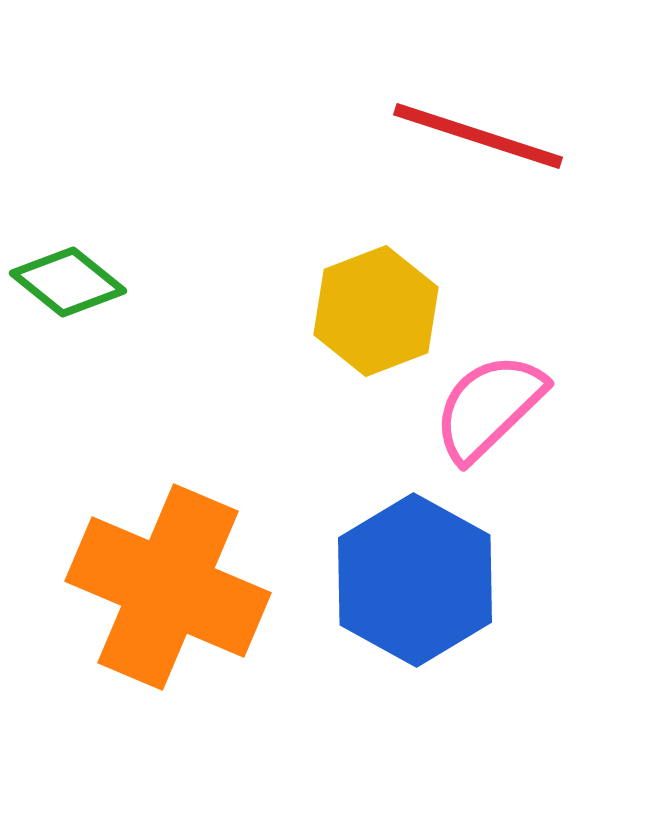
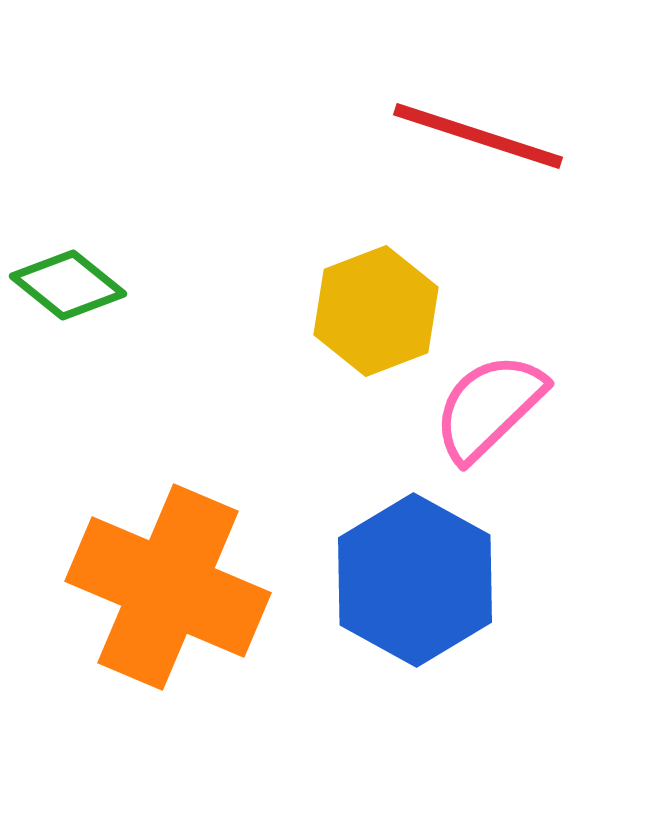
green diamond: moved 3 px down
